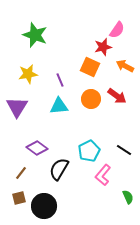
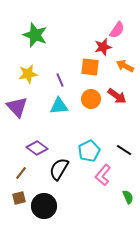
orange square: rotated 18 degrees counterclockwise
purple triangle: rotated 15 degrees counterclockwise
